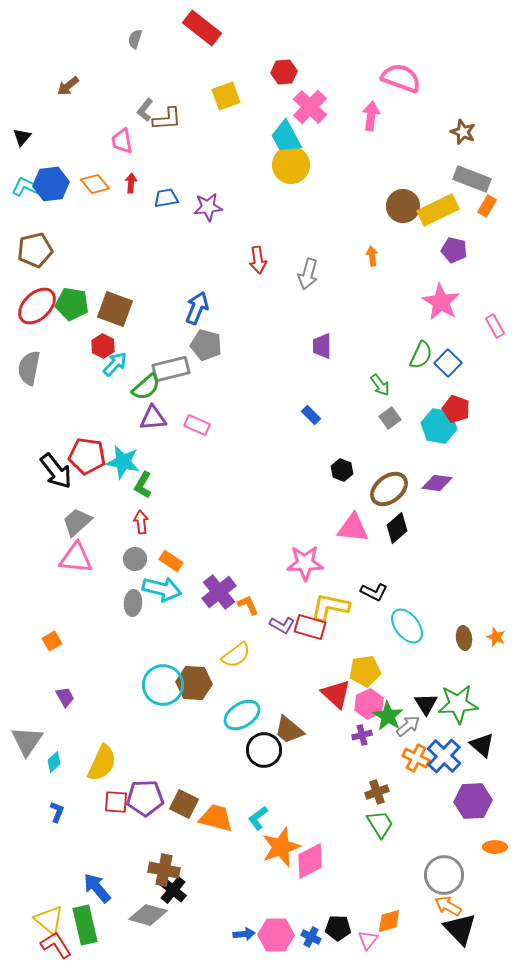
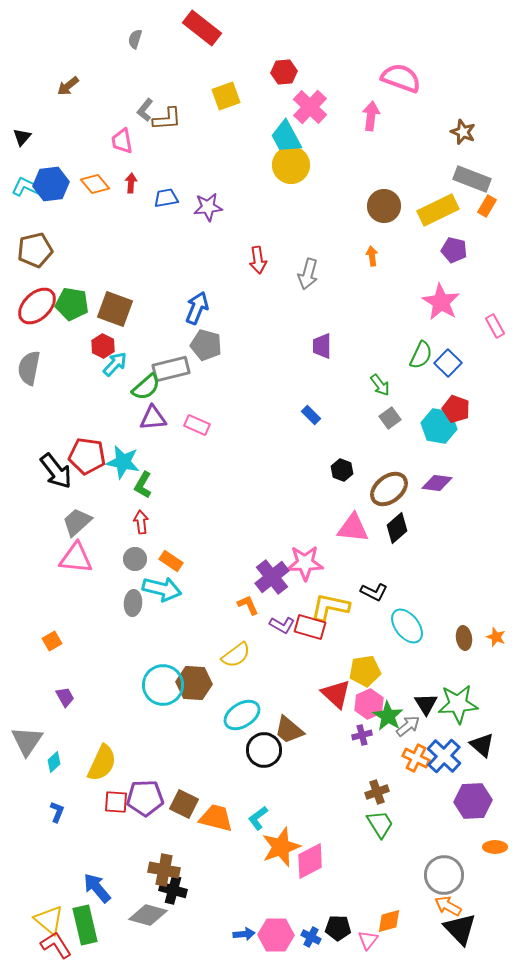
brown circle at (403, 206): moved 19 px left
purple cross at (219, 592): moved 53 px right, 15 px up
black cross at (173, 890): rotated 24 degrees counterclockwise
